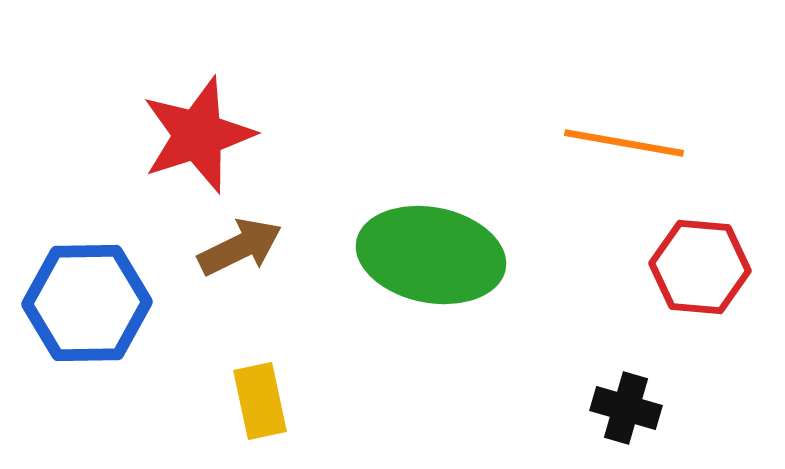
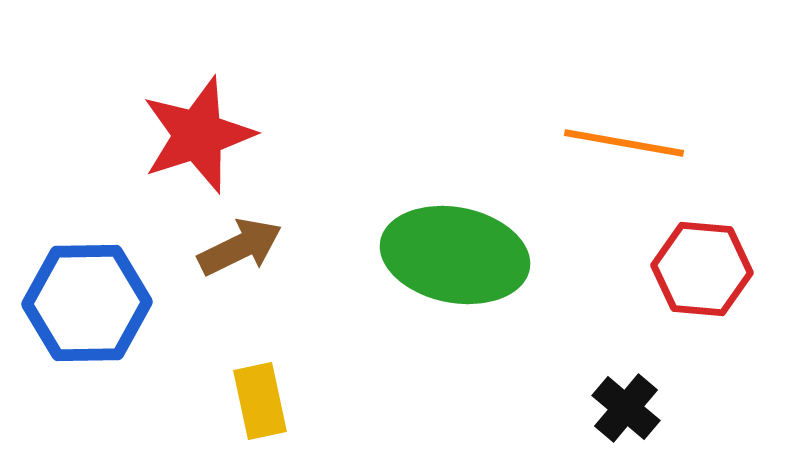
green ellipse: moved 24 px right
red hexagon: moved 2 px right, 2 px down
black cross: rotated 24 degrees clockwise
